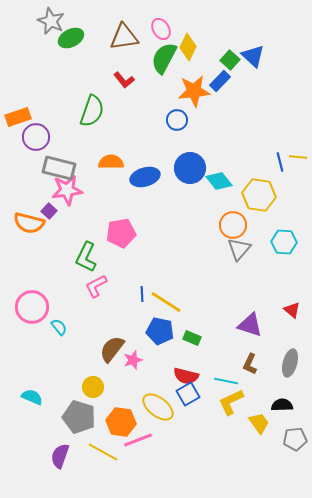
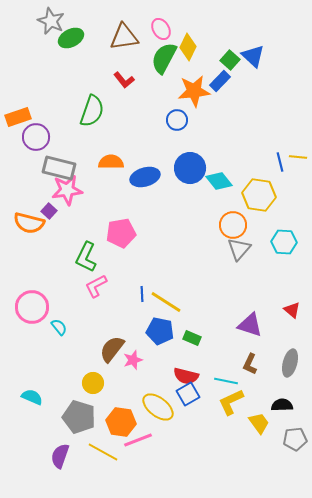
yellow circle at (93, 387): moved 4 px up
